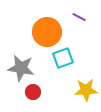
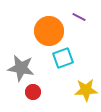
orange circle: moved 2 px right, 1 px up
